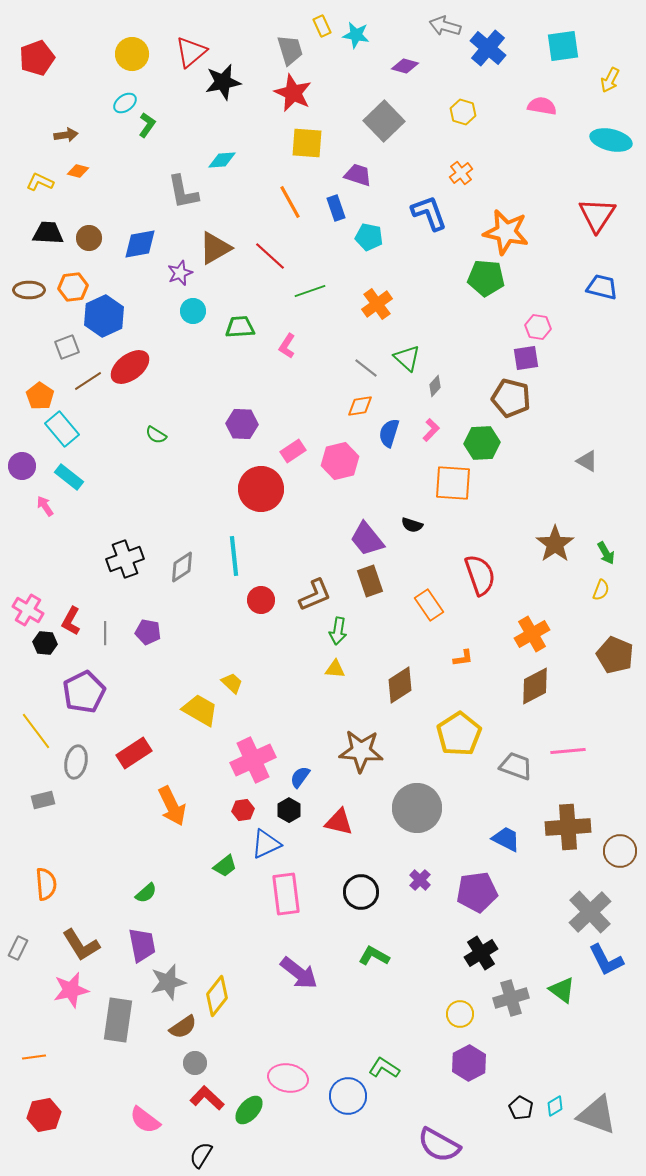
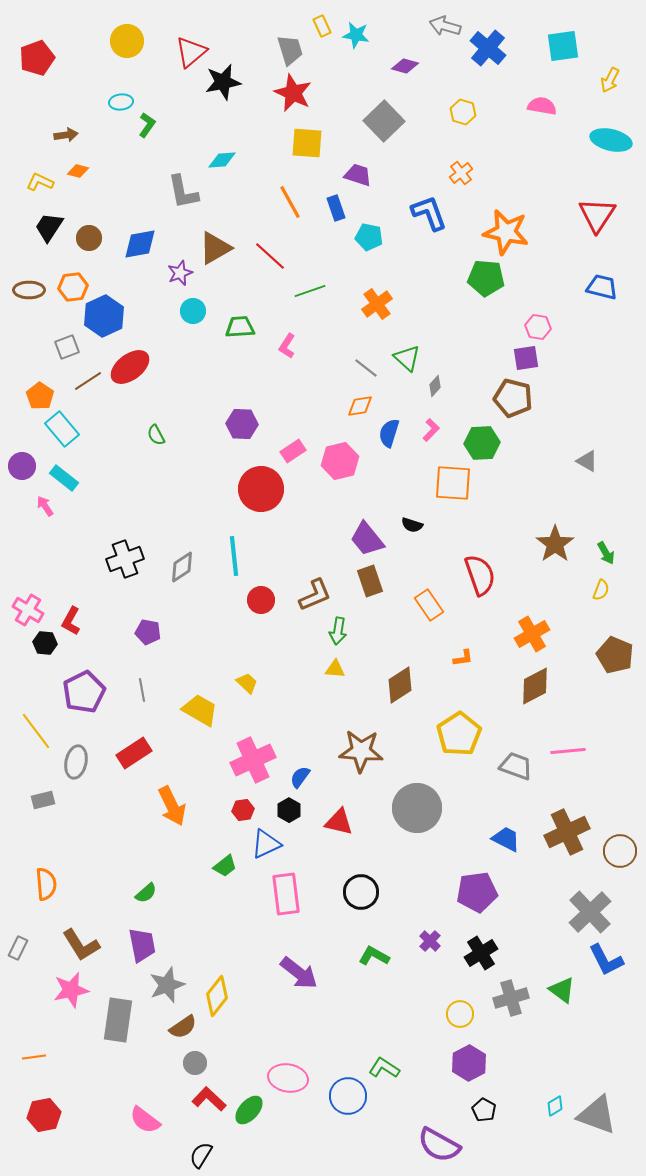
yellow circle at (132, 54): moved 5 px left, 13 px up
cyan ellipse at (125, 103): moved 4 px left, 1 px up; rotated 30 degrees clockwise
black trapezoid at (48, 233): moved 1 px right, 6 px up; rotated 60 degrees counterclockwise
brown pentagon at (511, 398): moved 2 px right
green semicircle at (156, 435): rotated 30 degrees clockwise
cyan rectangle at (69, 477): moved 5 px left, 1 px down
gray line at (105, 633): moved 37 px right, 57 px down; rotated 10 degrees counterclockwise
yellow trapezoid at (232, 683): moved 15 px right
brown cross at (568, 827): moved 1 px left, 5 px down; rotated 21 degrees counterclockwise
purple cross at (420, 880): moved 10 px right, 61 px down
gray star at (168, 982): moved 1 px left, 3 px down; rotated 6 degrees counterclockwise
red L-shape at (207, 1098): moved 2 px right, 1 px down
black pentagon at (521, 1108): moved 37 px left, 2 px down
